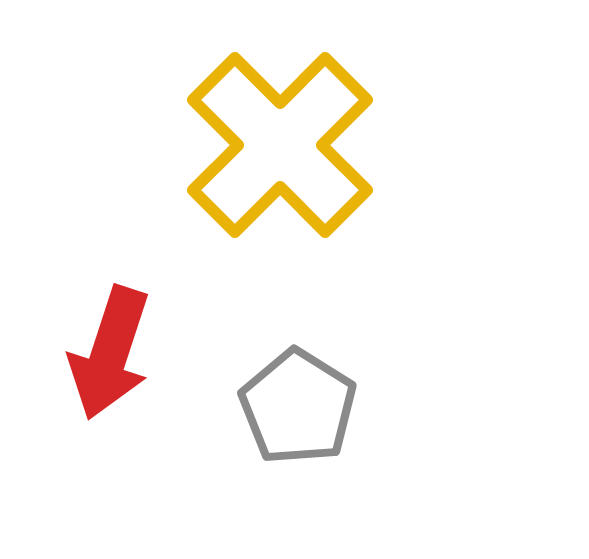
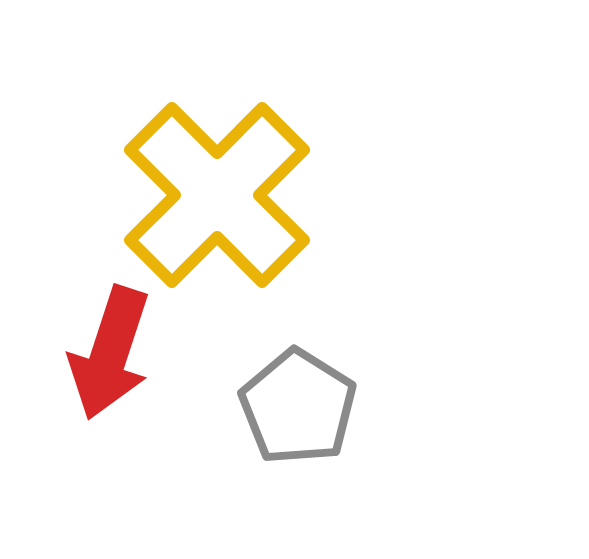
yellow cross: moved 63 px left, 50 px down
